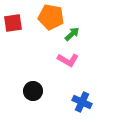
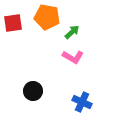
orange pentagon: moved 4 px left
green arrow: moved 2 px up
pink L-shape: moved 5 px right, 3 px up
